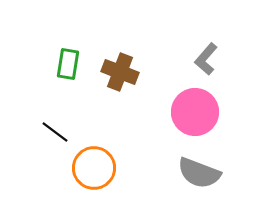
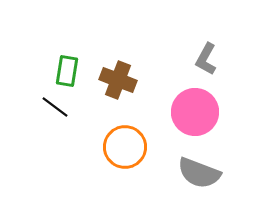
gray L-shape: rotated 12 degrees counterclockwise
green rectangle: moved 1 px left, 7 px down
brown cross: moved 2 px left, 8 px down
black line: moved 25 px up
orange circle: moved 31 px right, 21 px up
